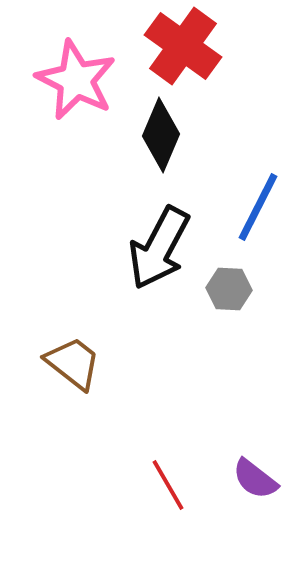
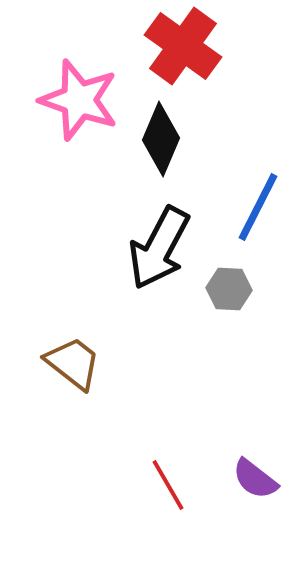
pink star: moved 3 px right, 20 px down; rotated 8 degrees counterclockwise
black diamond: moved 4 px down
